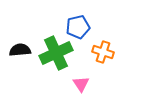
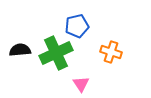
blue pentagon: moved 1 px left, 1 px up
orange cross: moved 8 px right
